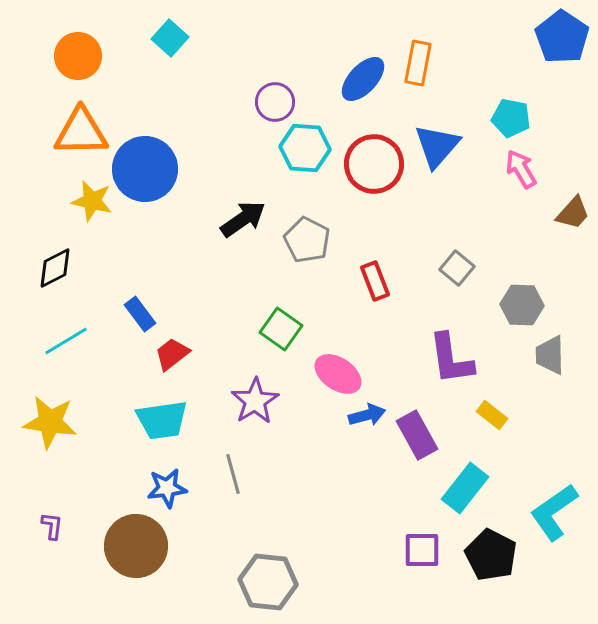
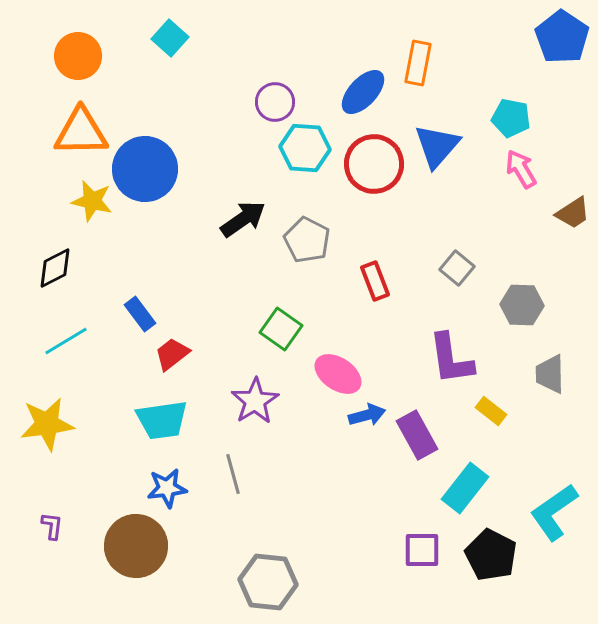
blue ellipse at (363, 79): moved 13 px down
brown trapezoid at (573, 213): rotated 15 degrees clockwise
gray trapezoid at (550, 355): moved 19 px down
yellow rectangle at (492, 415): moved 1 px left, 4 px up
yellow star at (50, 422): moved 3 px left, 2 px down; rotated 16 degrees counterclockwise
